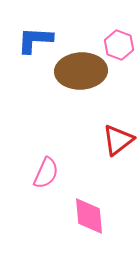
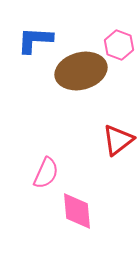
brown ellipse: rotated 12 degrees counterclockwise
pink diamond: moved 12 px left, 5 px up
